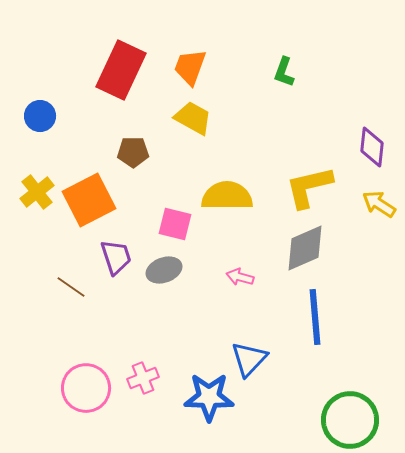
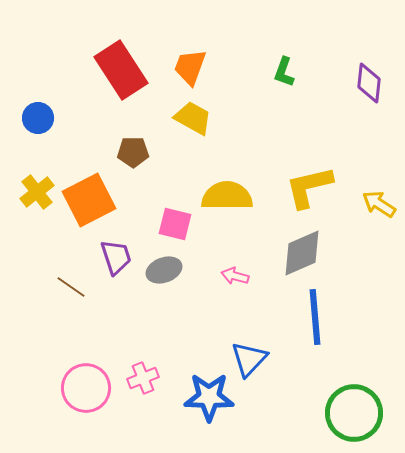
red rectangle: rotated 58 degrees counterclockwise
blue circle: moved 2 px left, 2 px down
purple diamond: moved 3 px left, 64 px up
gray diamond: moved 3 px left, 5 px down
pink arrow: moved 5 px left, 1 px up
green circle: moved 4 px right, 7 px up
